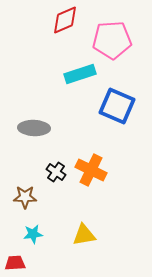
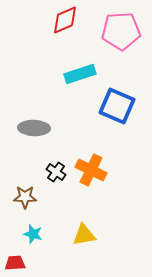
pink pentagon: moved 9 px right, 9 px up
cyan star: rotated 24 degrees clockwise
